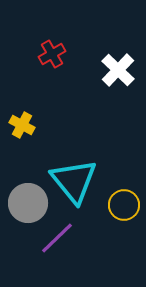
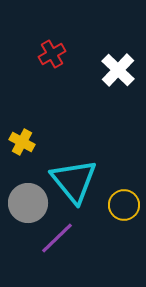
yellow cross: moved 17 px down
